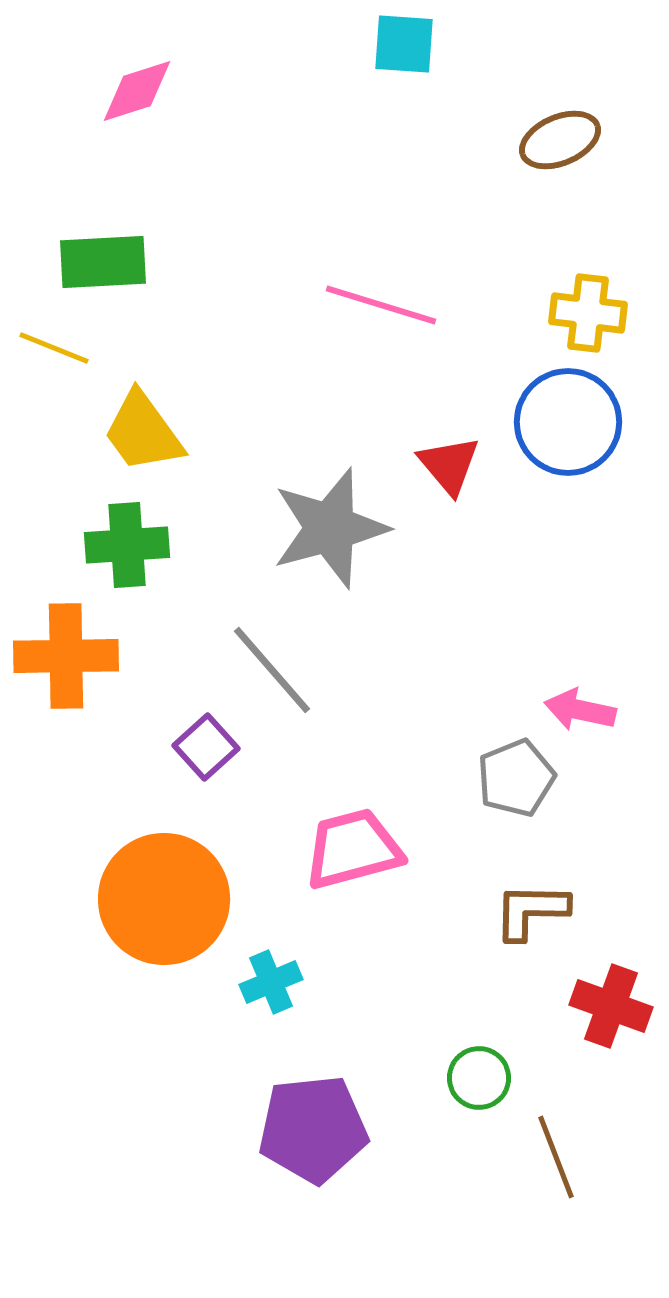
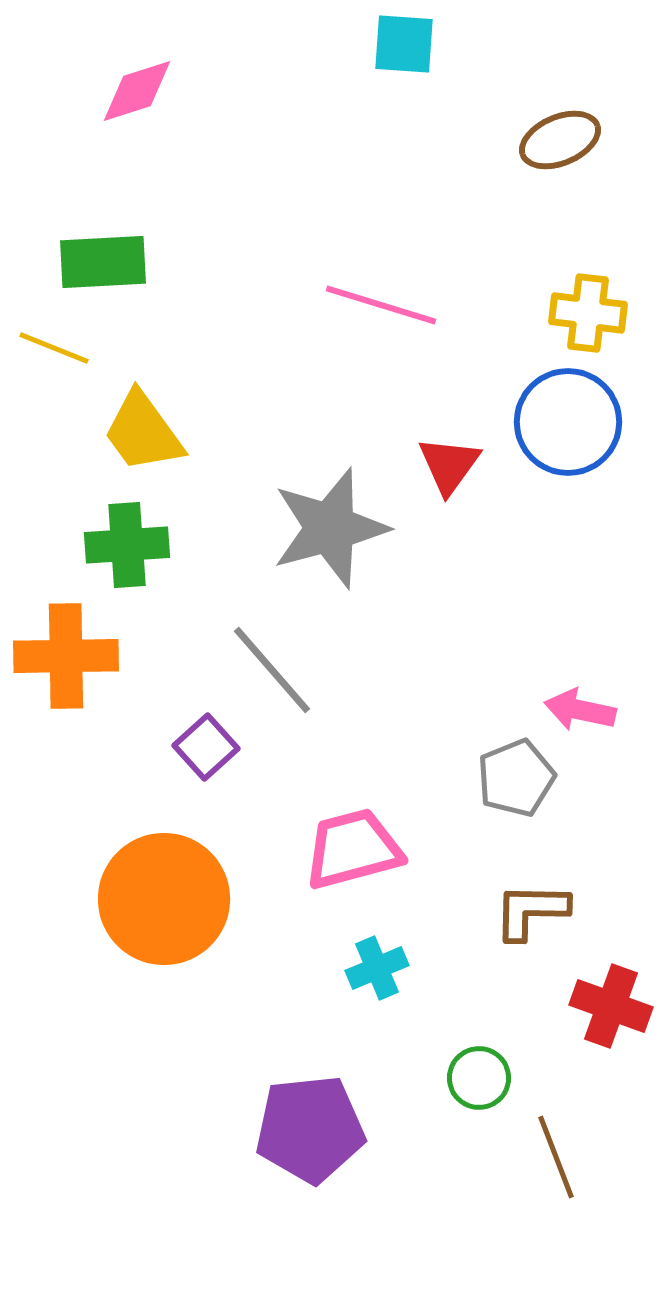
red triangle: rotated 16 degrees clockwise
cyan cross: moved 106 px right, 14 px up
purple pentagon: moved 3 px left
